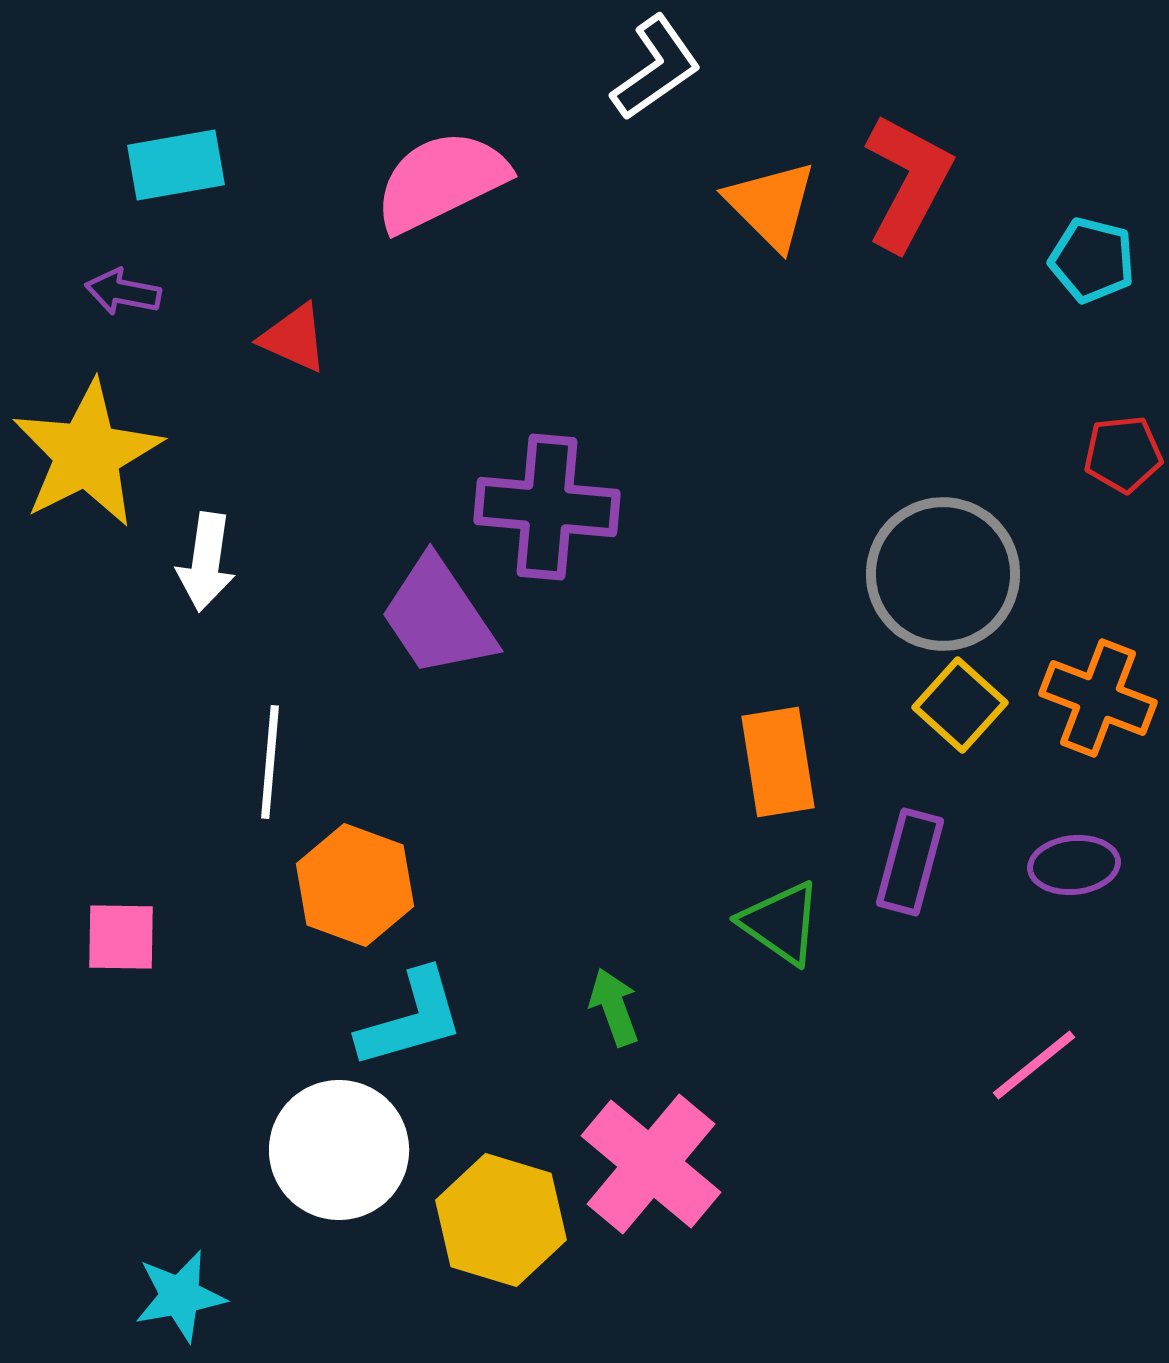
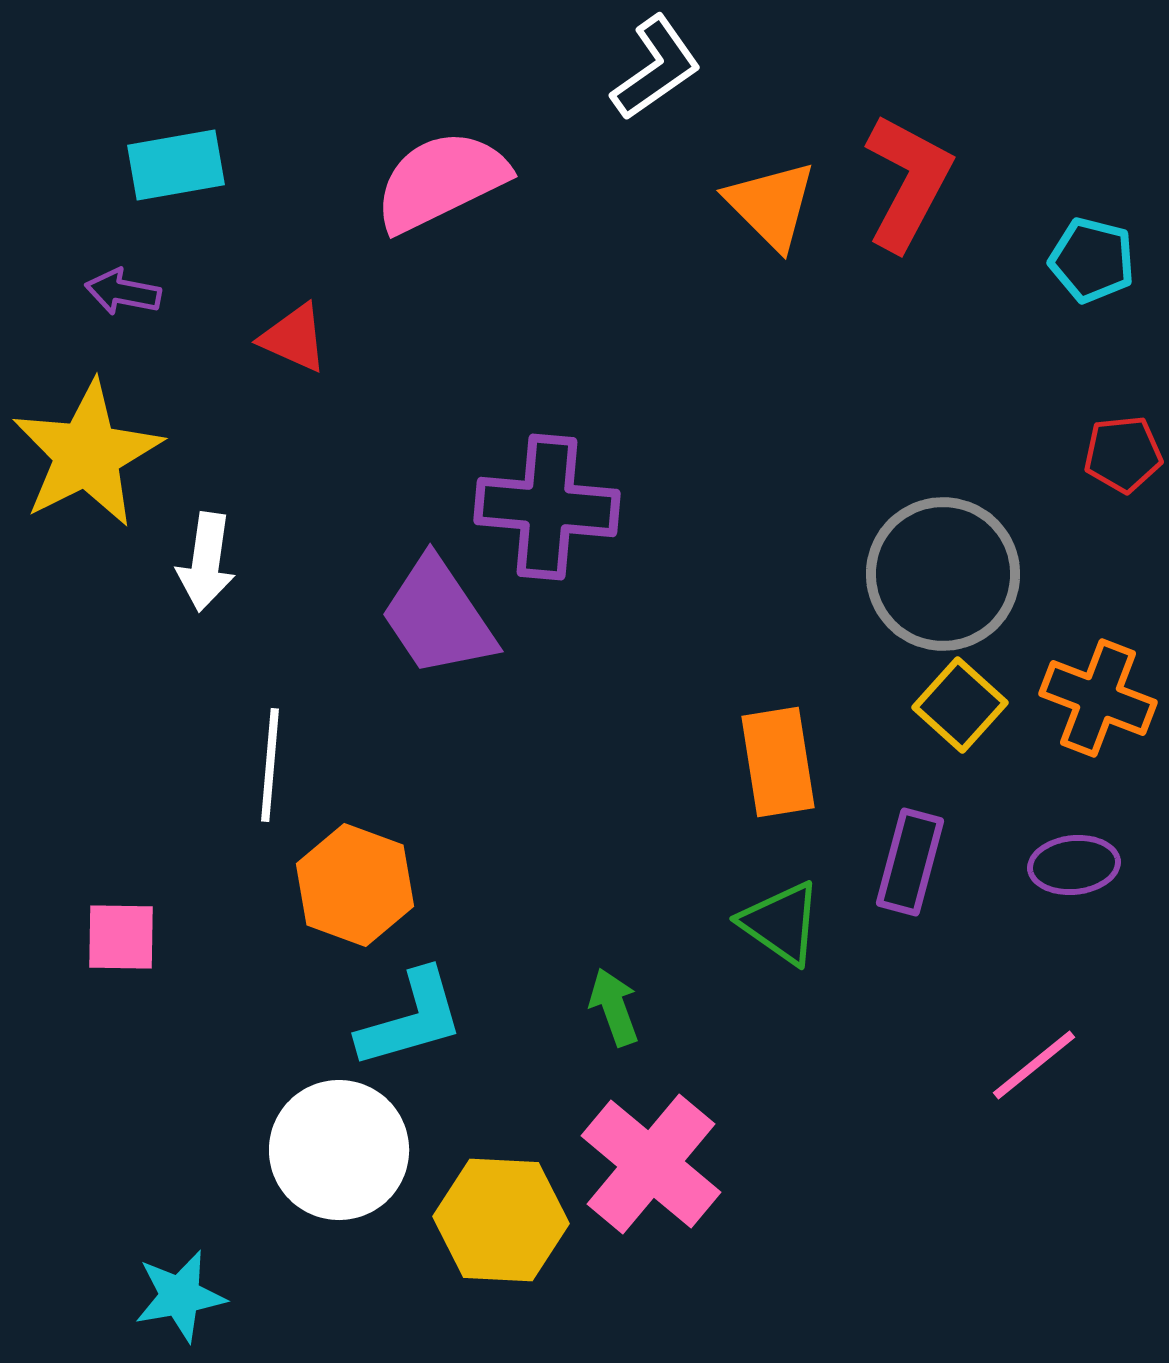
white line: moved 3 px down
yellow hexagon: rotated 14 degrees counterclockwise
